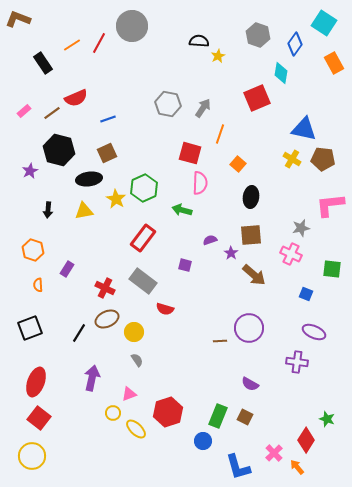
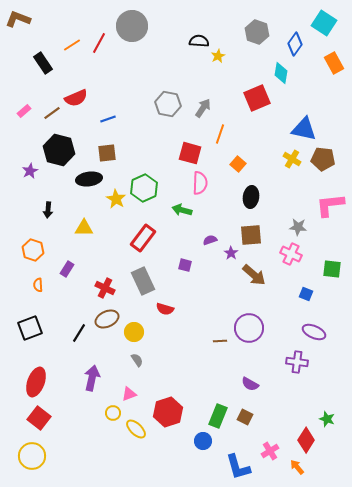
gray hexagon at (258, 35): moved 1 px left, 3 px up
brown square at (107, 153): rotated 18 degrees clockwise
yellow triangle at (84, 211): moved 17 px down; rotated 12 degrees clockwise
gray star at (301, 228): moved 3 px left, 1 px up; rotated 18 degrees clockwise
gray rectangle at (143, 281): rotated 28 degrees clockwise
pink cross at (274, 453): moved 4 px left, 2 px up; rotated 12 degrees clockwise
